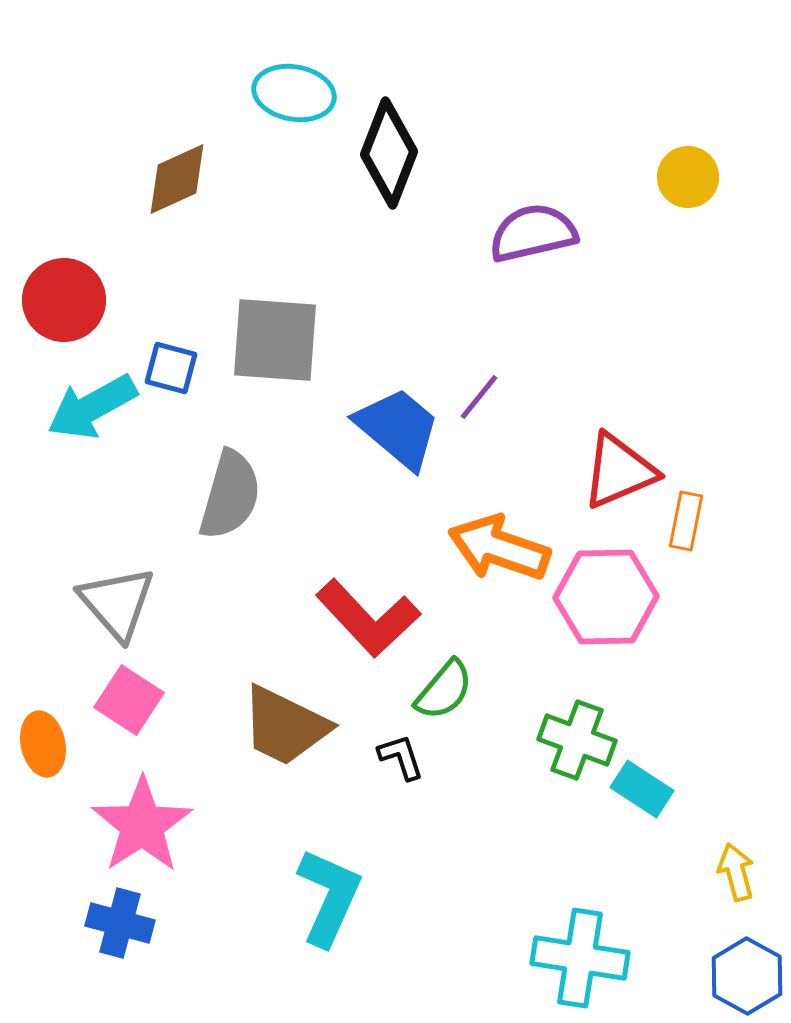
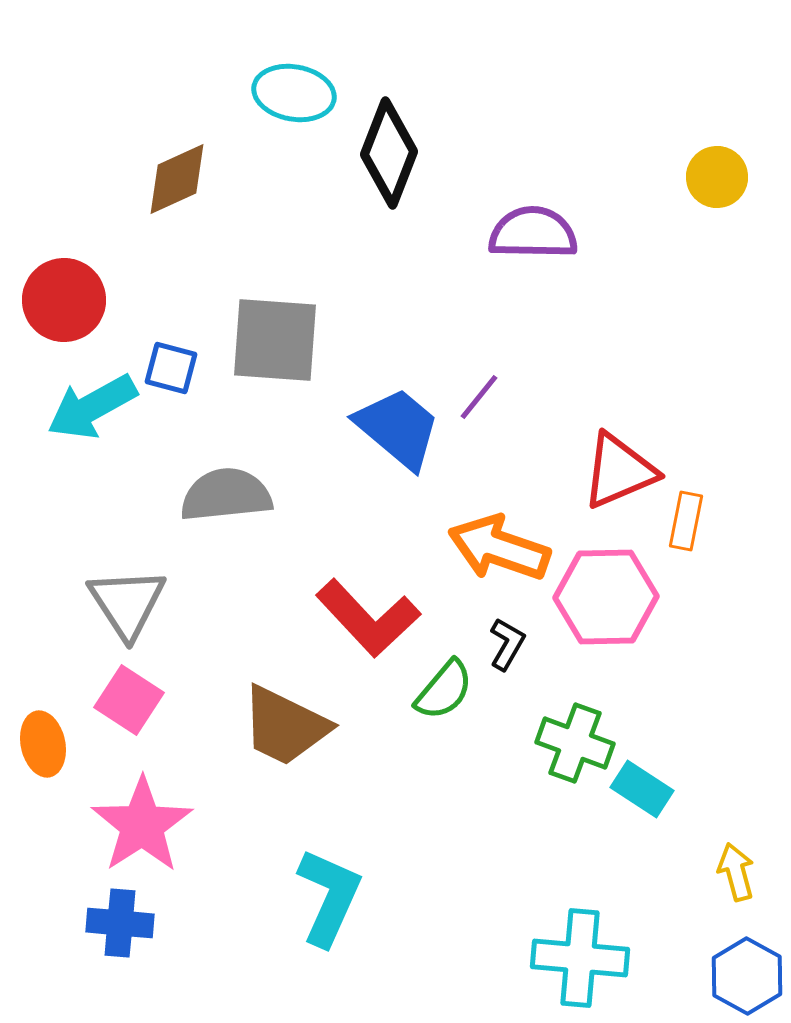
yellow circle: moved 29 px right
purple semicircle: rotated 14 degrees clockwise
gray semicircle: moved 4 px left; rotated 112 degrees counterclockwise
gray triangle: moved 10 px right; rotated 8 degrees clockwise
green cross: moved 2 px left, 3 px down
black L-shape: moved 106 px right, 113 px up; rotated 48 degrees clockwise
blue cross: rotated 10 degrees counterclockwise
cyan cross: rotated 4 degrees counterclockwise
